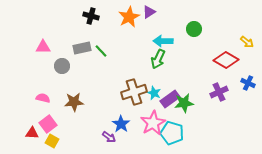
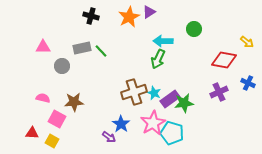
red diamond: moved 2 px left; rotated 20 degrees counterclockwise
pink square: moved 9 px right, 5 px up; rotated 24 degrees counterclockwise
